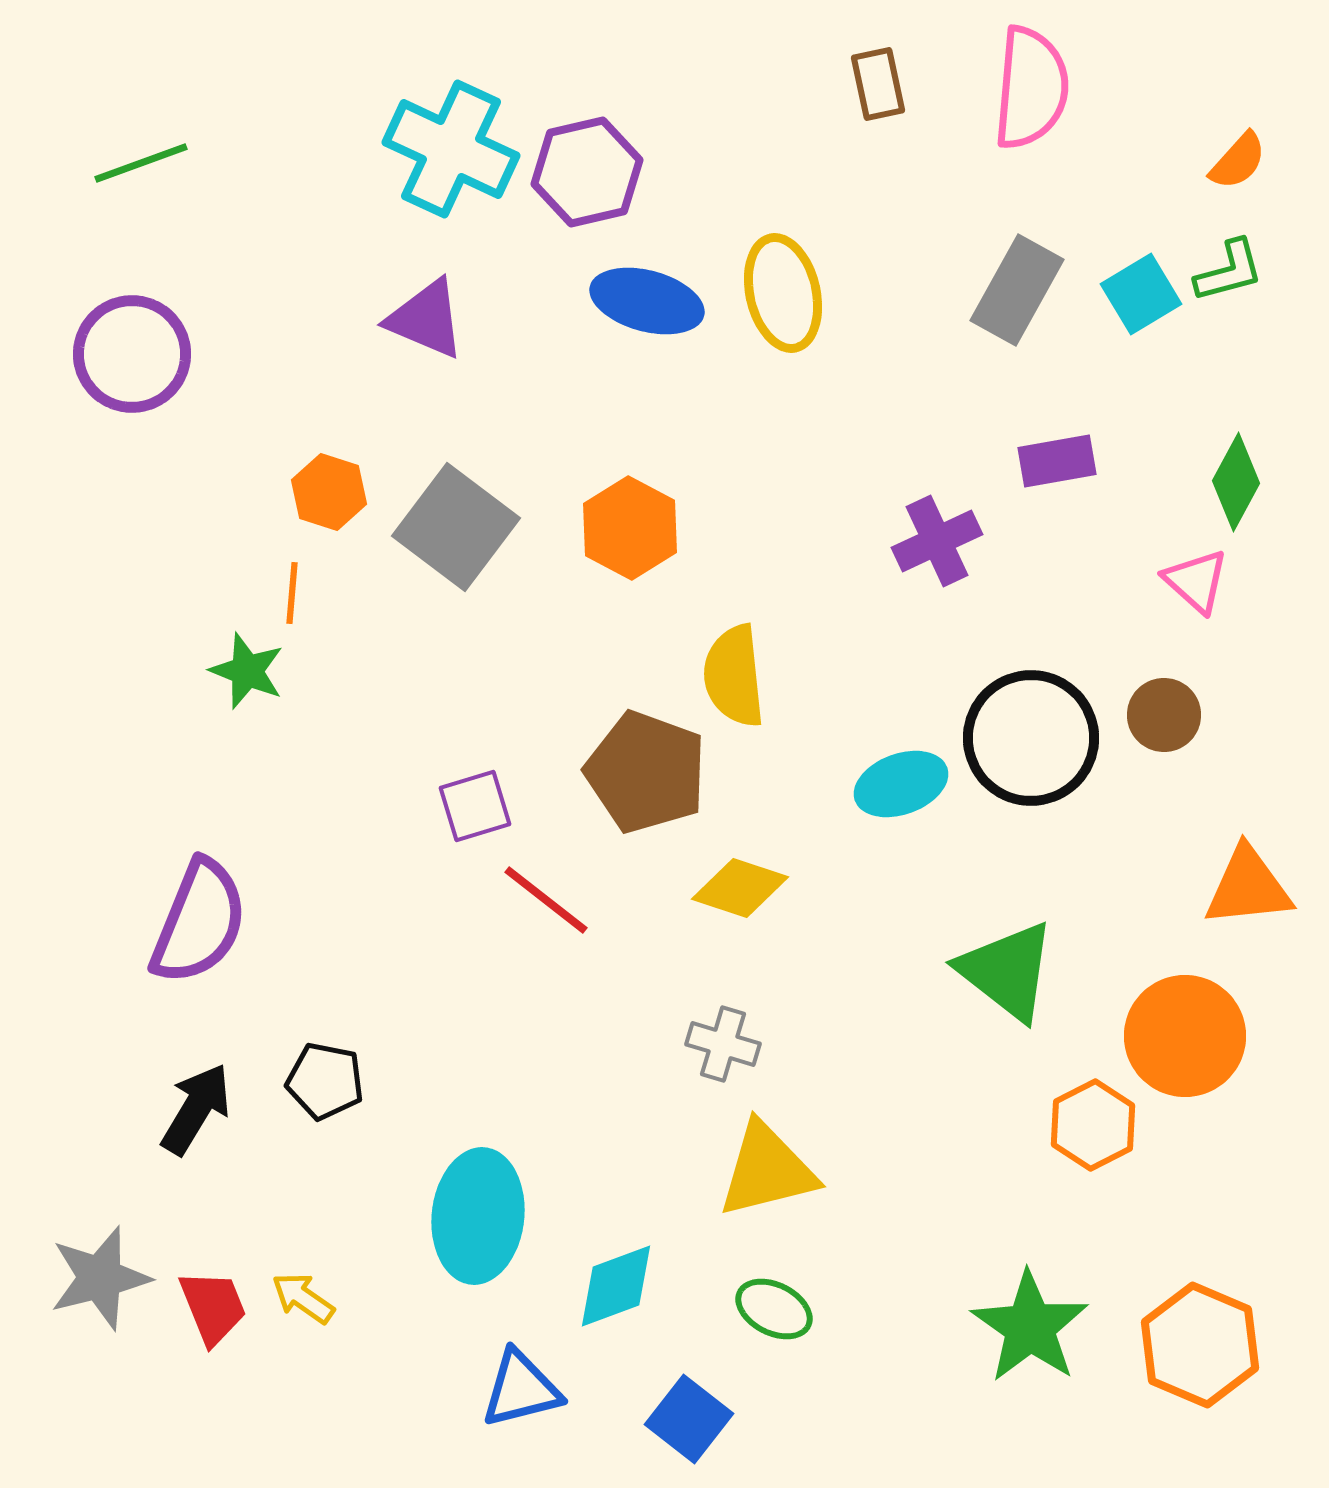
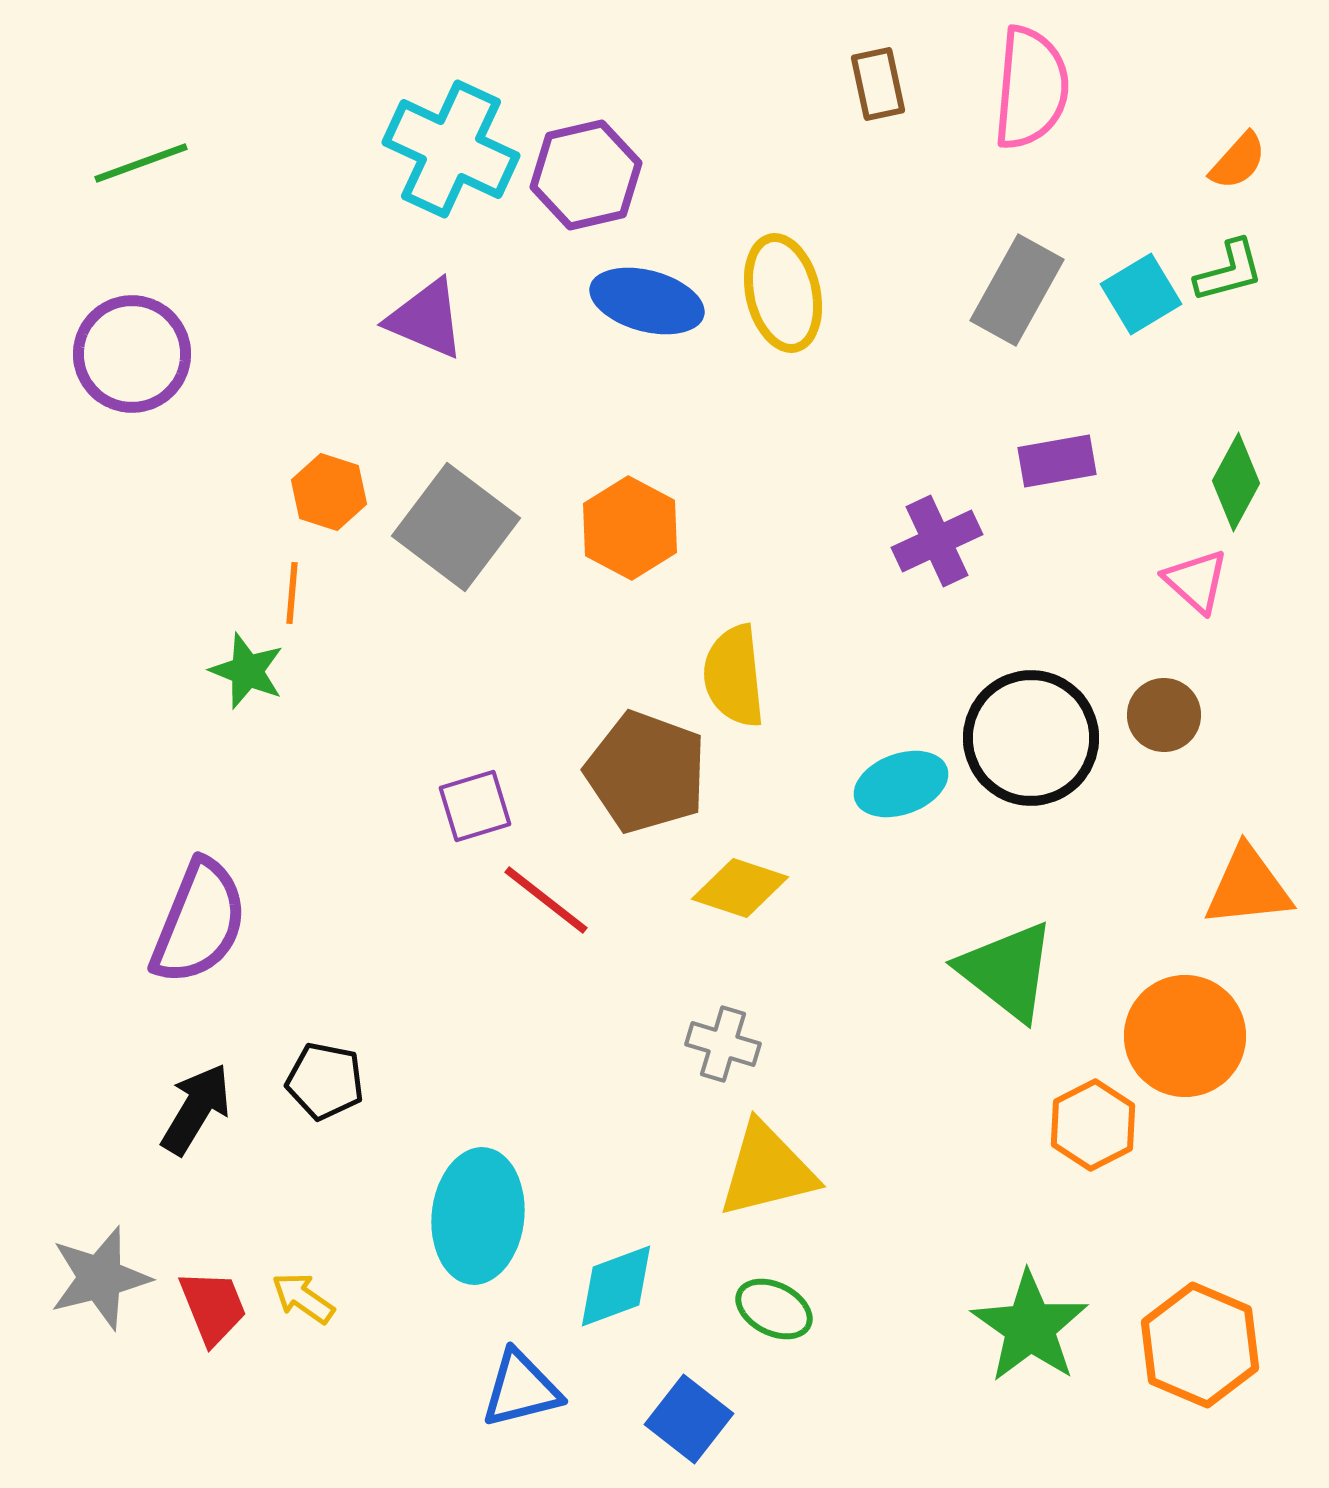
purple hexagon at (587, 172): moved 1 px left, 3 px down
